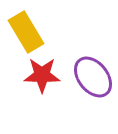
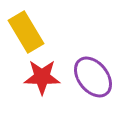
red star: moved 2 px down
